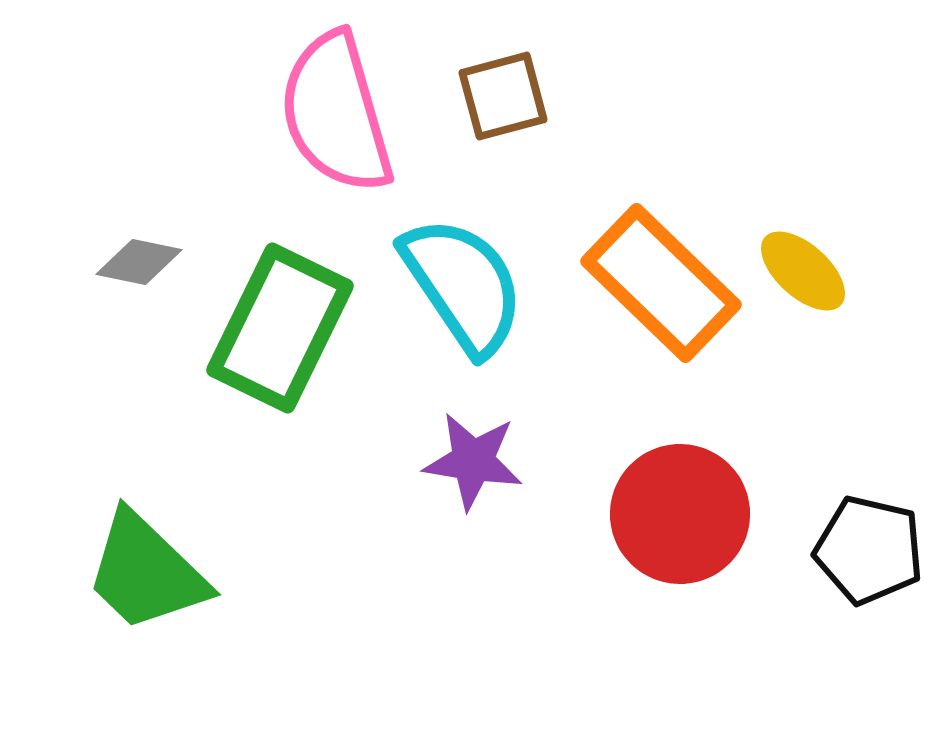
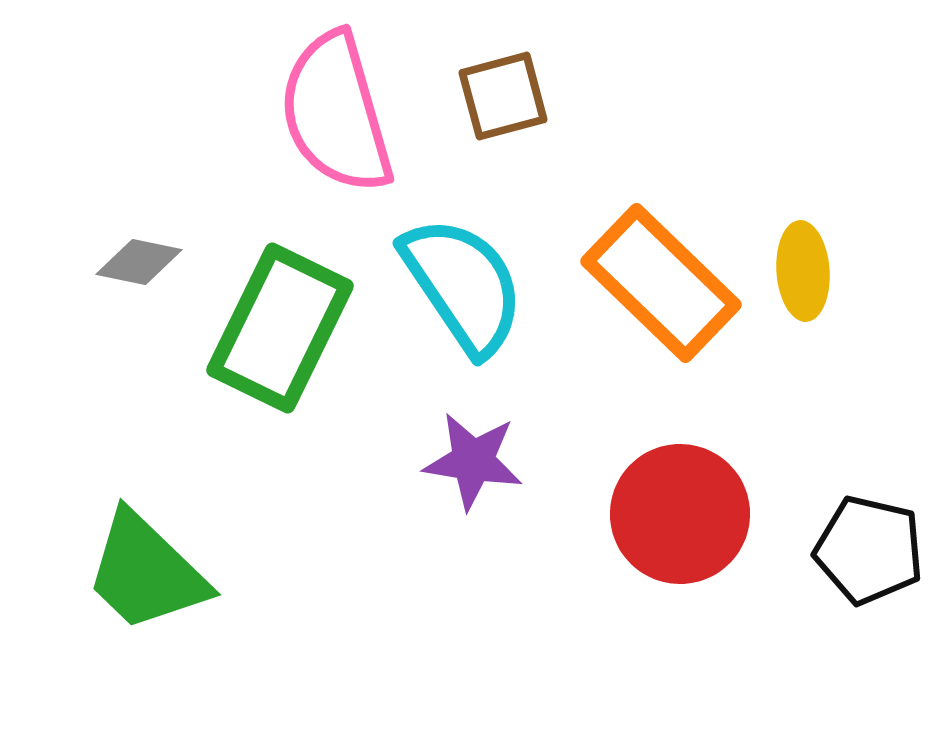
yellow ellipse: rotated 44 degrees clockwise
